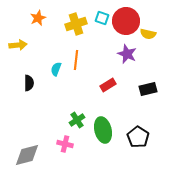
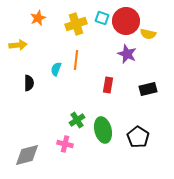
red rectangle: rotated 49 degrees counterclockwise
